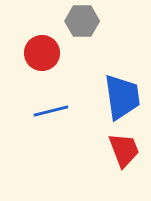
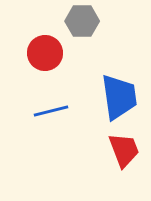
red circle: moved 3 px right
blue trapezoid: moved 3 px left
